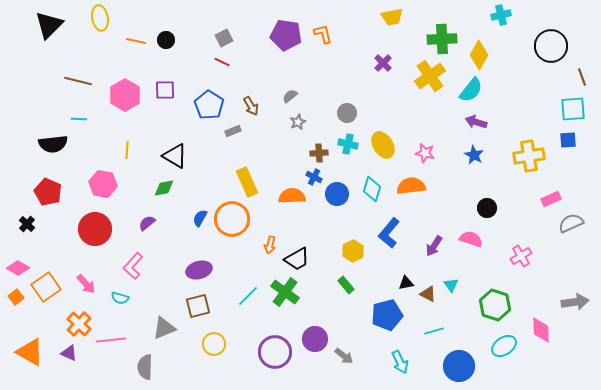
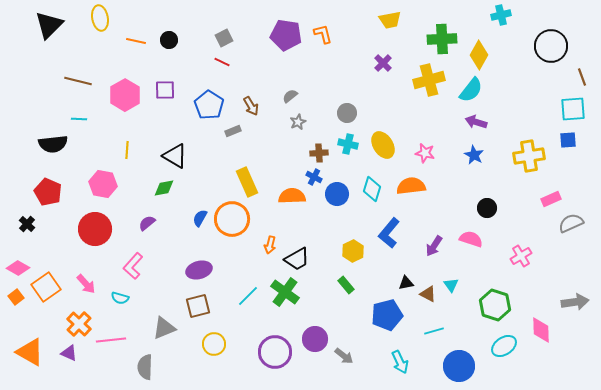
yellow trapezoid at (392, 17): moved 2 px left, 3 px down
black circle at (166, 40): moved 3 px right
yellow cross at (430, 76): moved 1 px left, 4 px down; rotated 20 degrees clockwise
